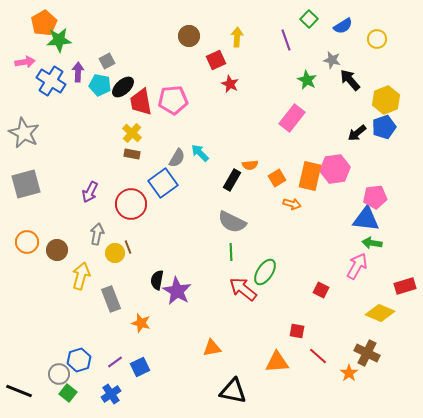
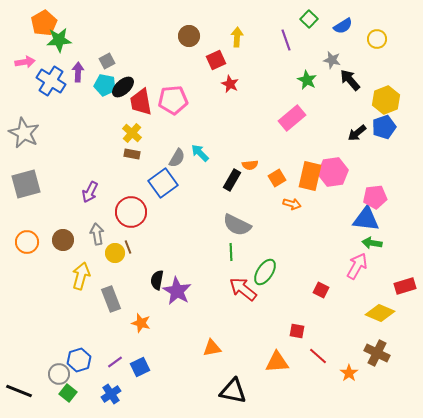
cyan pentagon at (100, 85): moved 5 px right
pink rectangle at (292, 118): rotated 12 degrees clockwise
pink hexagon at (335, 169): moved 2 px left, 3 px down
red circle at (131, 204): moved 8 px down
gray semicircle at (232, 222): moved 5 px right, 3 px down
gray arrow at (97, 234): rotated 20 degrees counterclockwise
brown circle at (57, 250): moved 6 px right, 10 px up
brown cross at (367, 353): moved 10 px right
